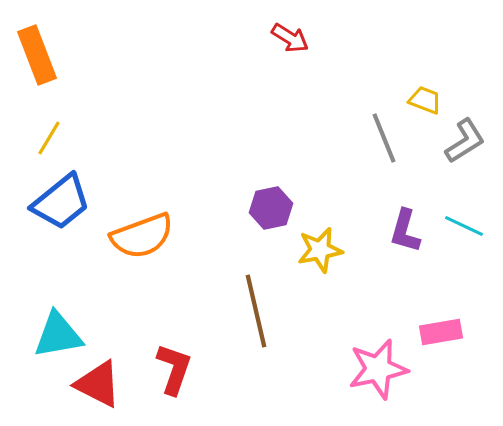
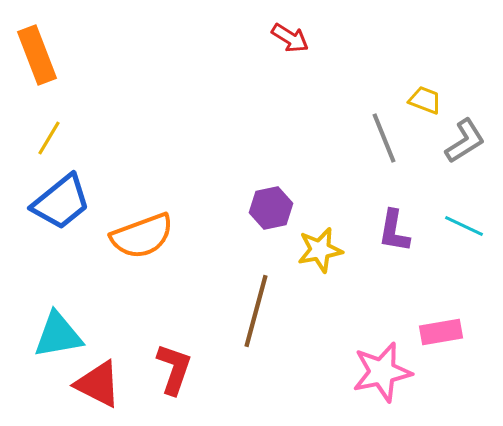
purple L-shape: moved 11 px left; rotated 6 degrees counterclockwise
brown line: rotated 28 degrees clockwise
pink star: moved 4 px right, 3 px down
